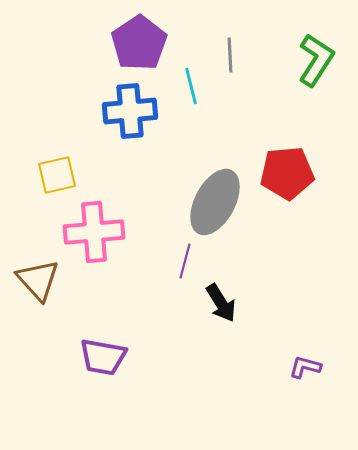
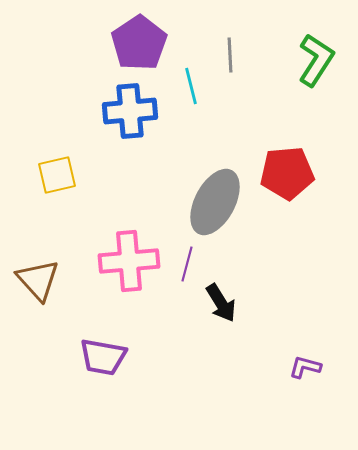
pink cross: moved 35 px right, 29 px down
purple line: moved 2 px right, 3 px down
